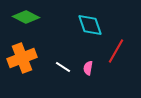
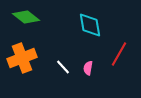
green diamond: rotated 12 degrees clockwise
cyan diamond: rotated 8 degrees clockwise
red line: moved 3 px right, 3 px down
white line: rotated 14 degrees clockwise
